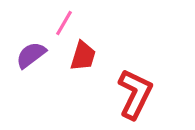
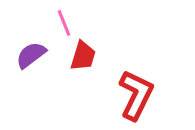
pink line: rotated 52 degrees counterclockwise
red L-shape: moved 1 px right, 1 px down
